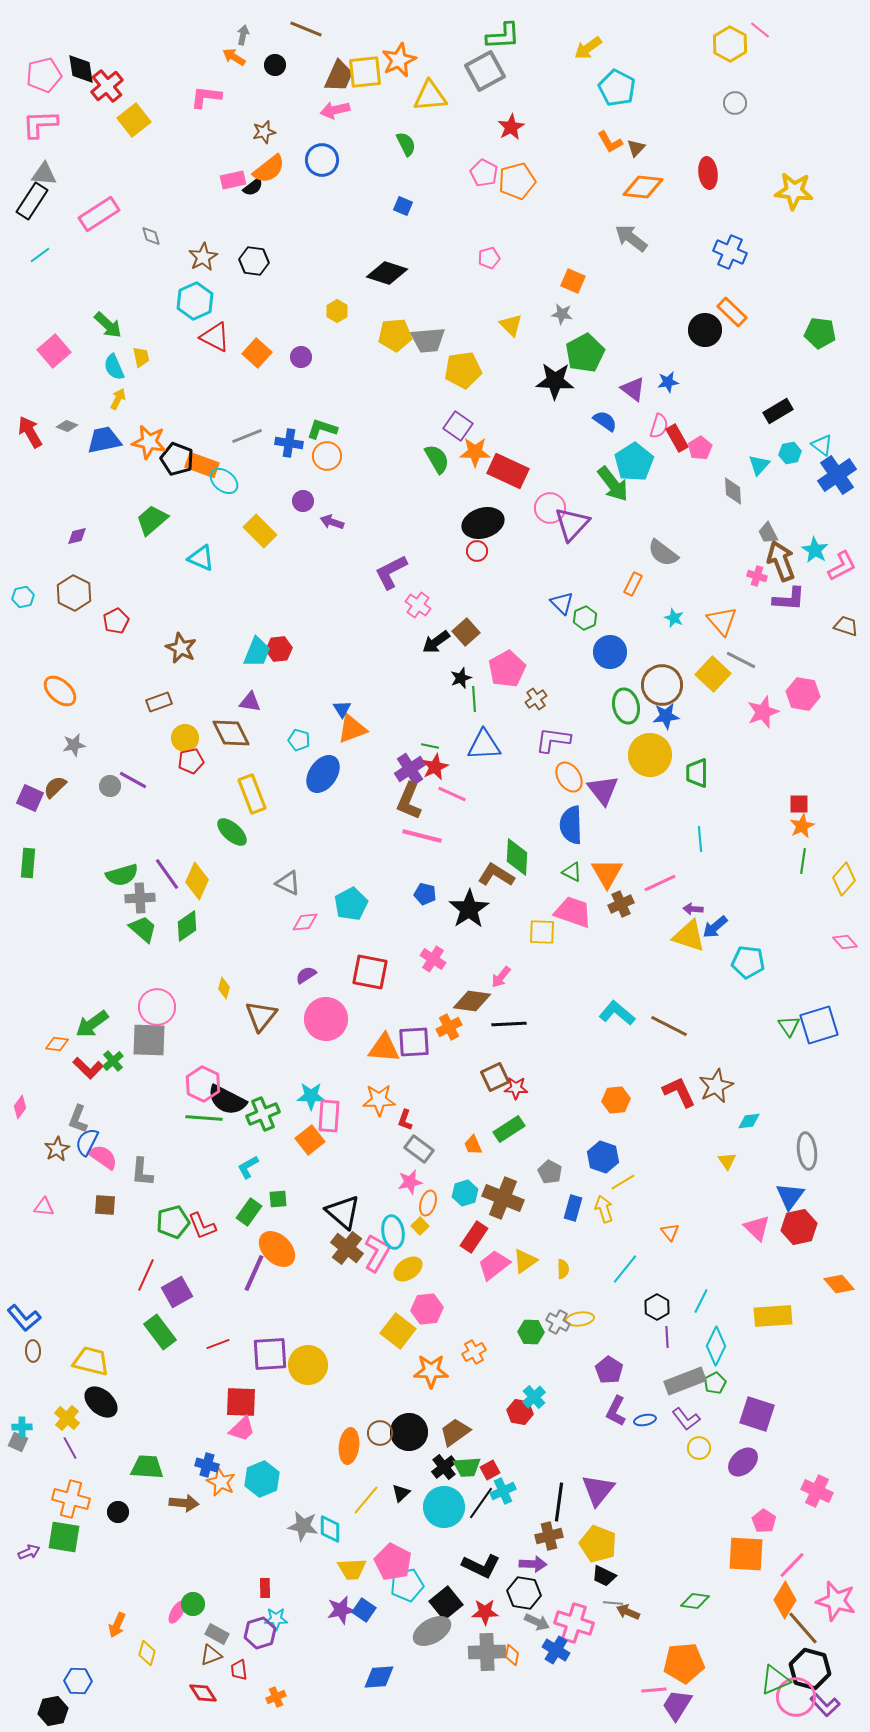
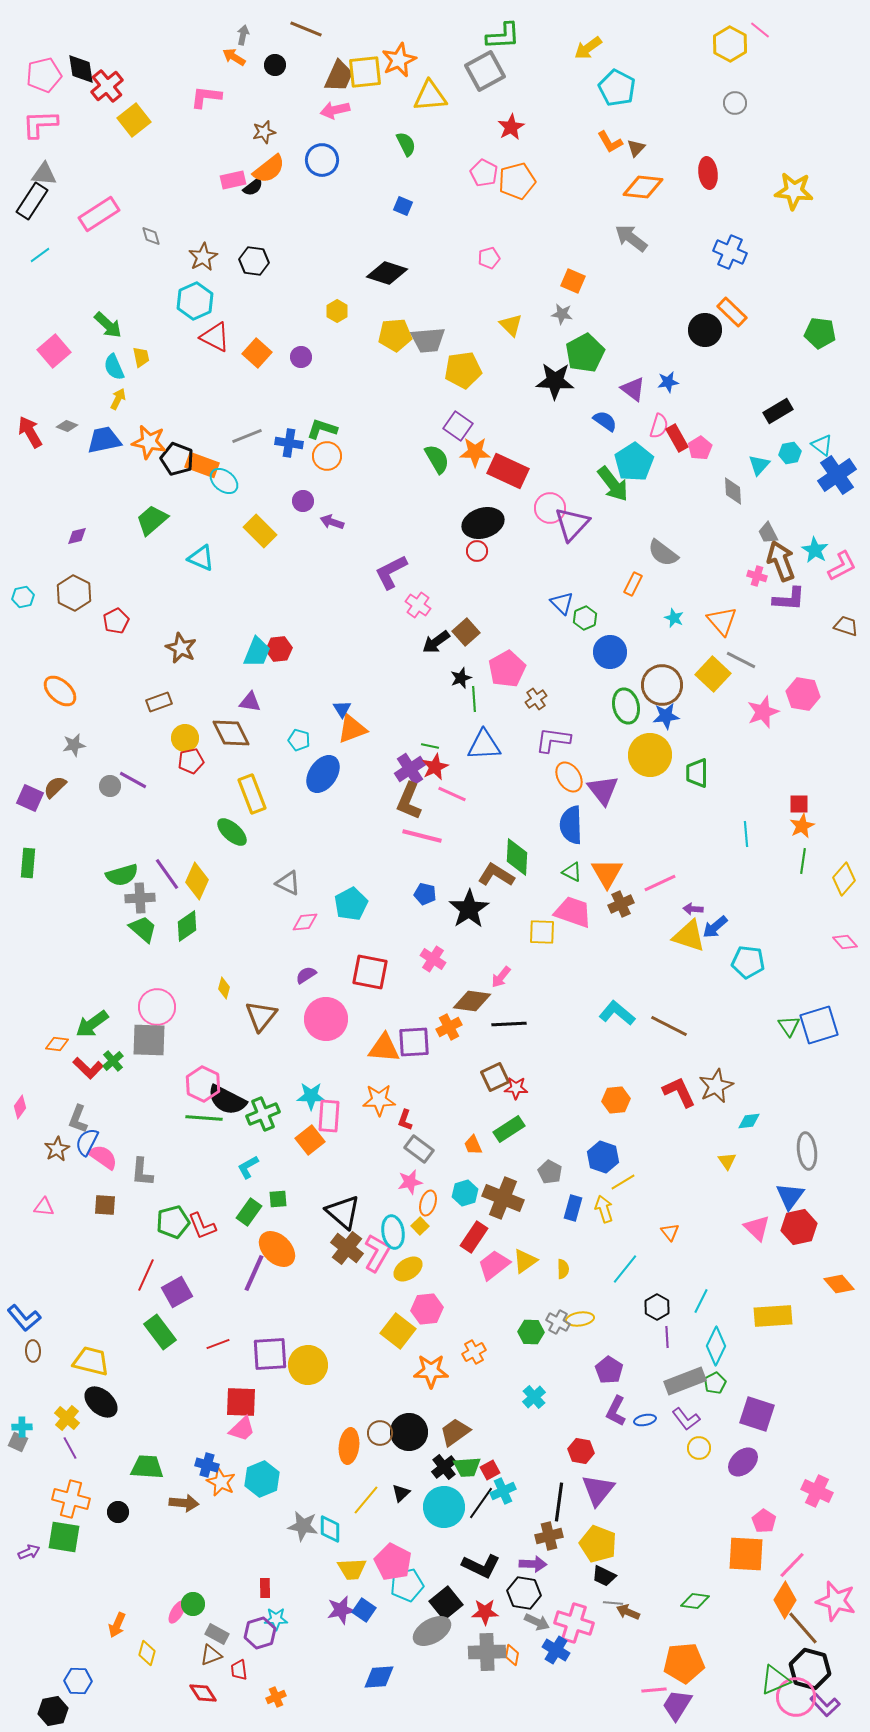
cyan line at (700, 839): moved 46 px right, 5 px up
red hexagon at (520, 1412): moved 61 px right, 39 px down
